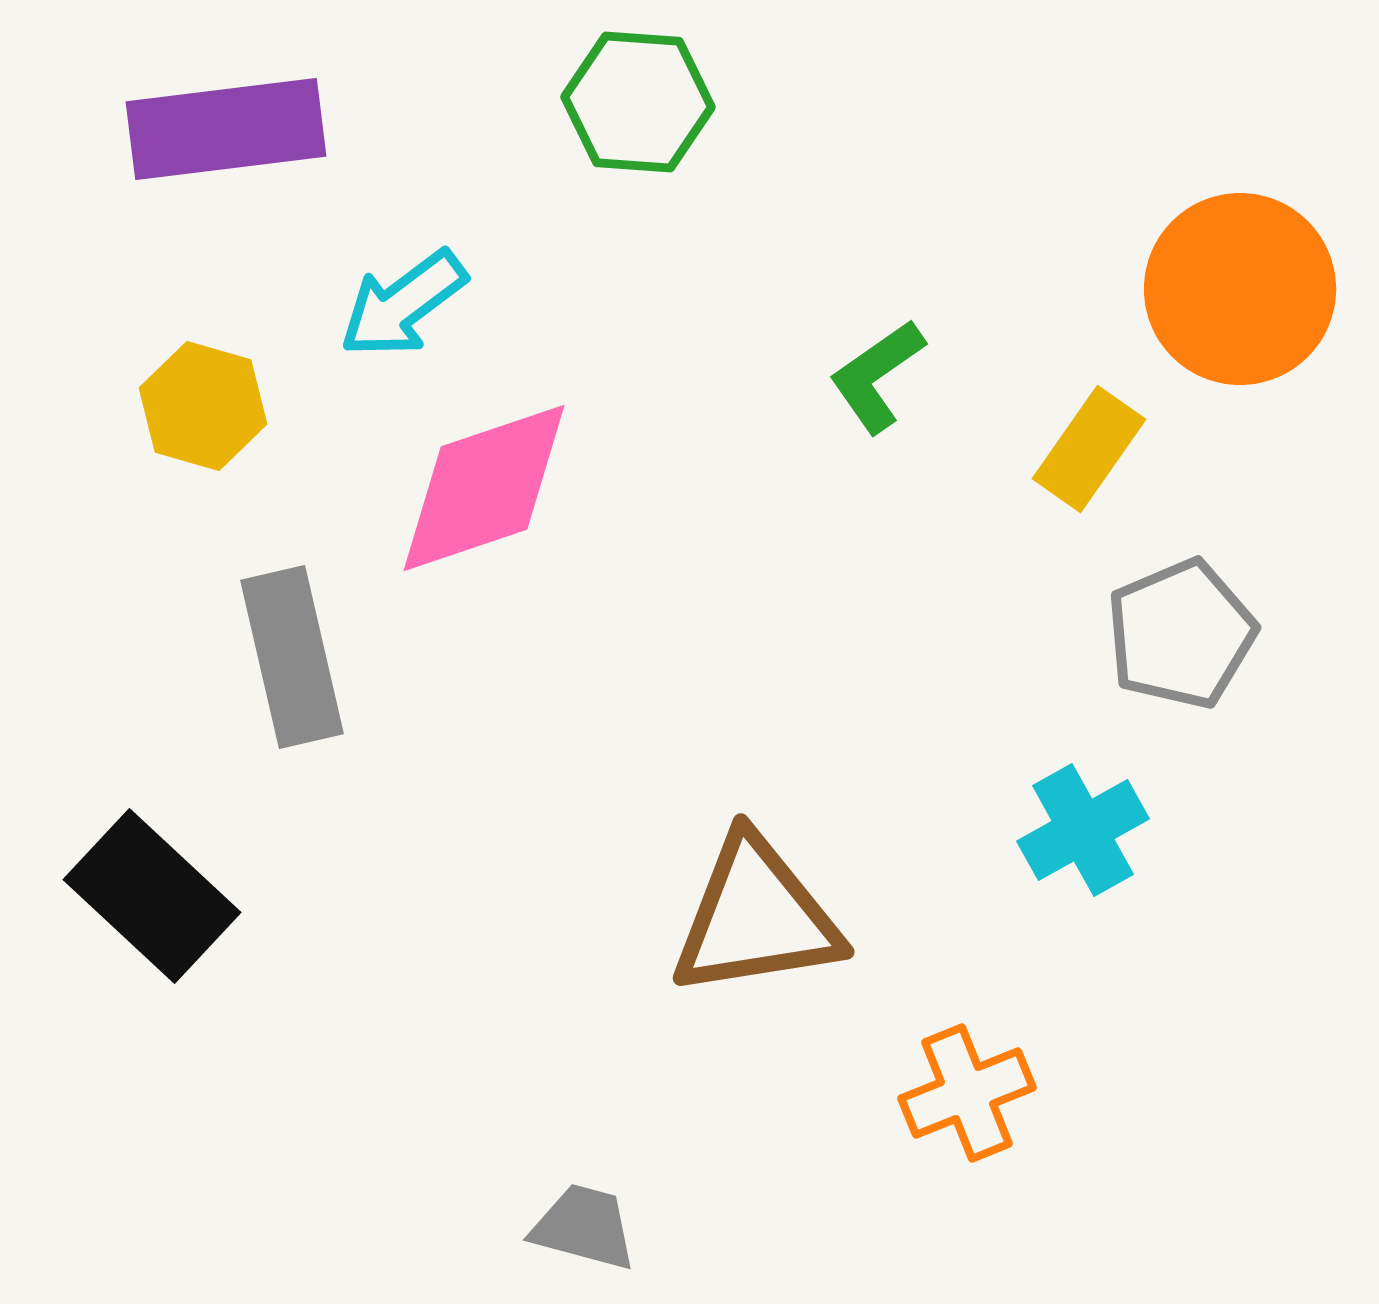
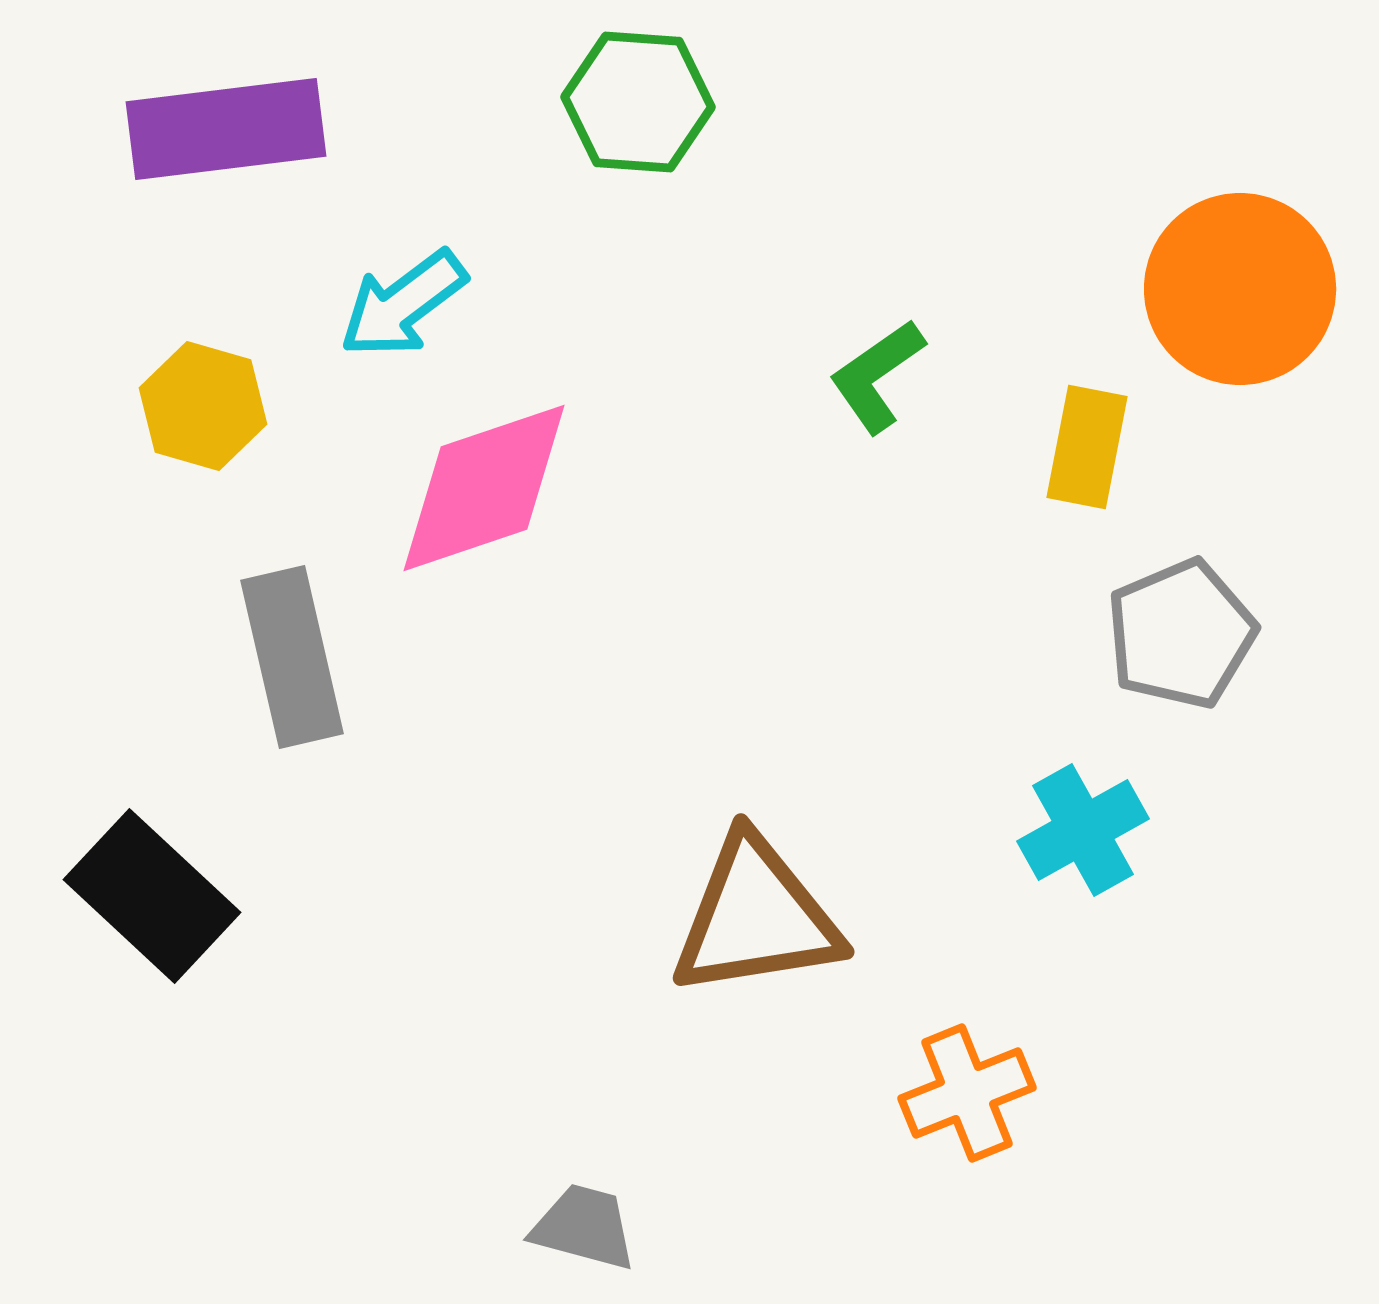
yellow rectangle: moved 2 px left, 2 px up; rotated 24 degrees counterclockwise
